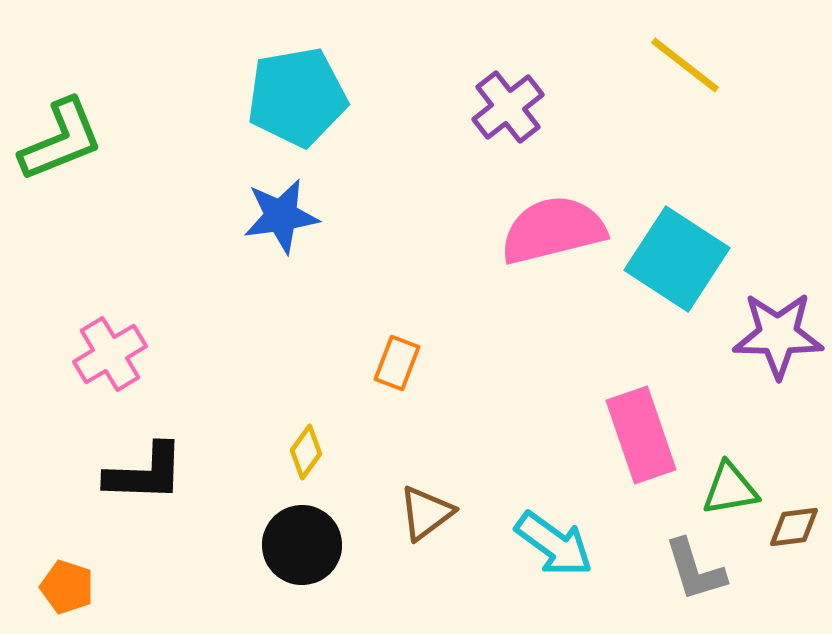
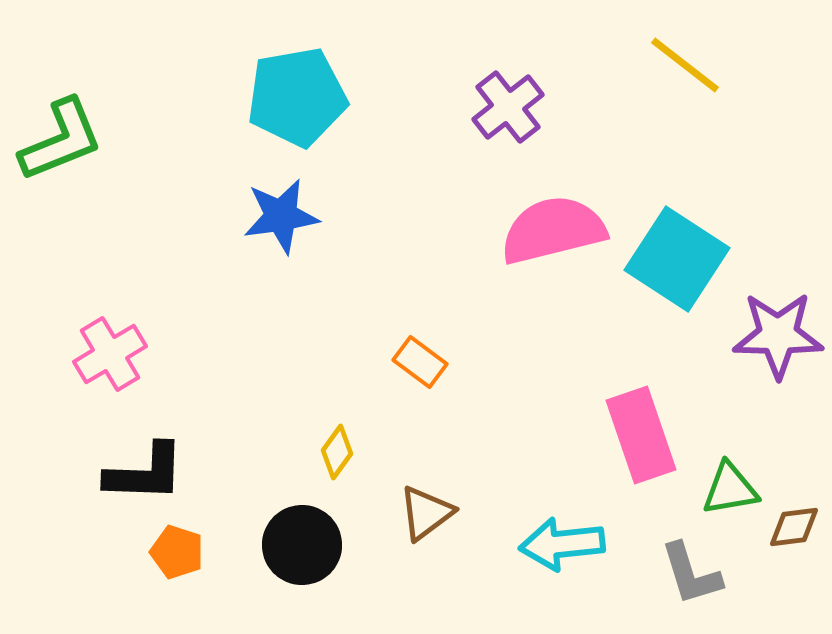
orange rectangle: moved 23 px right, 1 px up; rotated 74 degrees counterclockwise
yellow diamond: moved 31 px right
cyan arrow: moved 8 px right; rotated 138 degrees clockwise
gray L-shape: moved 4 px left, 4 px down
orange pentagon: moved 110 px right, 35 px up
